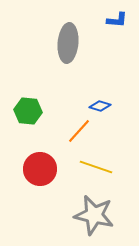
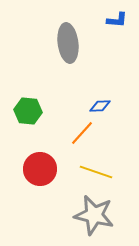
gray ellipse: rotated 12 degrees counterclockwise
blue diamond: rotated 20 degrees counterclockwise
orange line: moved 3 px right, 2 px down
yellow line: moved 5 px down
